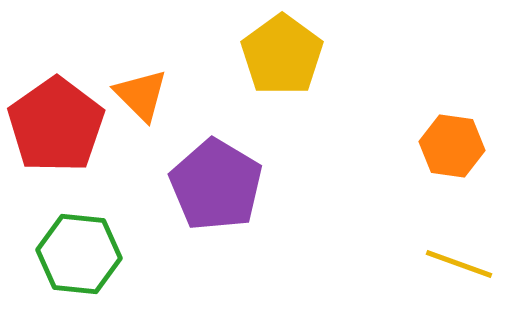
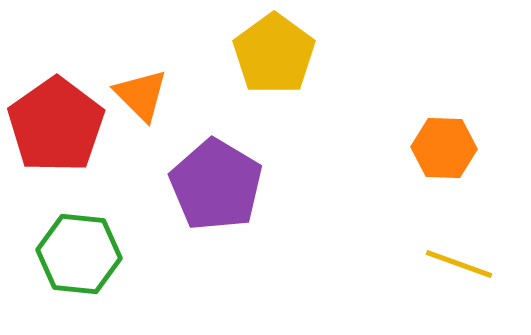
yellow pentagon: moved 8 px left, 1 px up
orange hexagon: moved 8 px left, 2 px down; rotated 6 degrees counterclockwise
